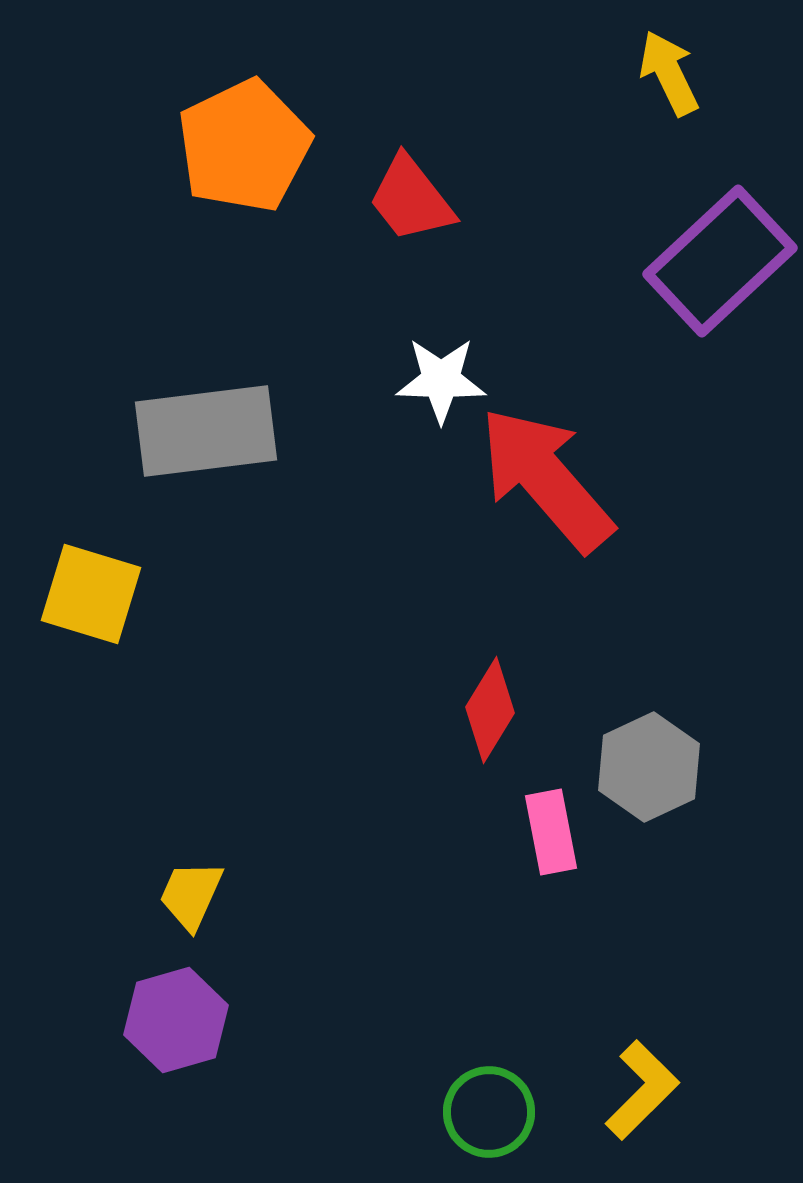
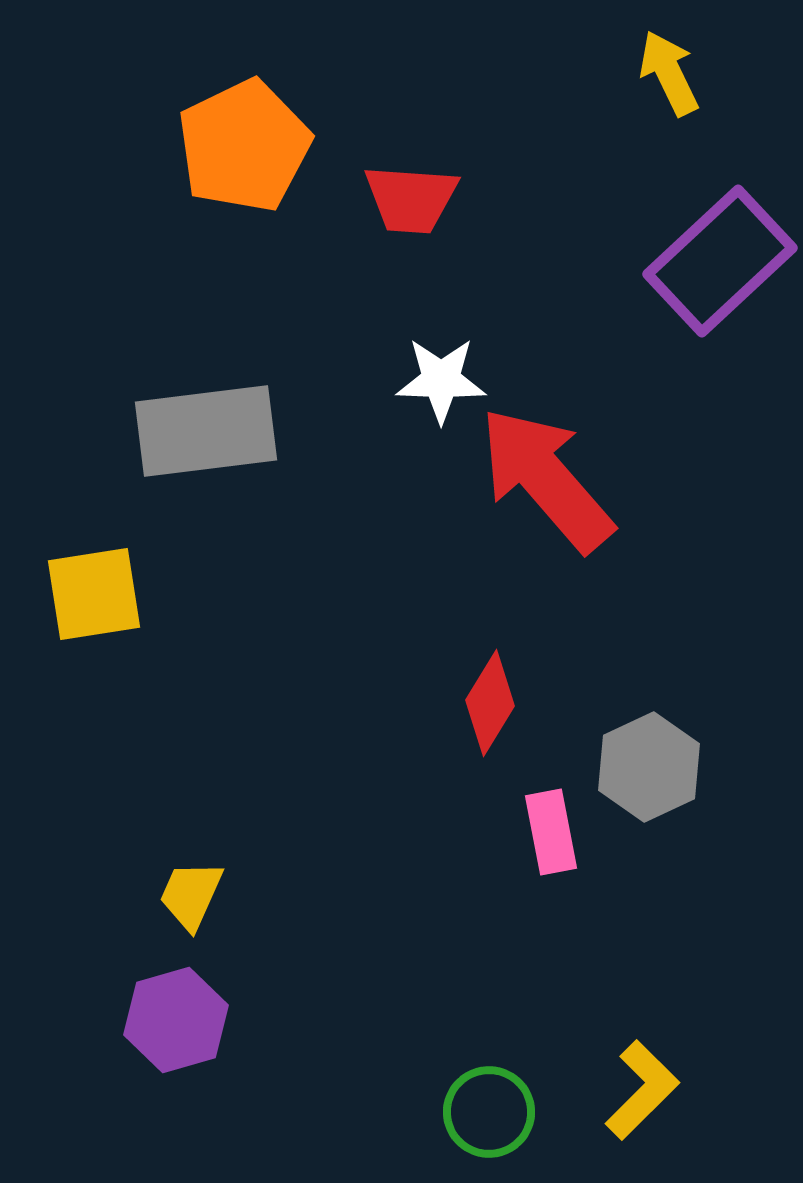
red trapezoid: rotated 48 degrees counterclockwise
yellow square: moved 3 px right; rotated 26 degrees counterclockwise
red diamond: moved 7 px up
